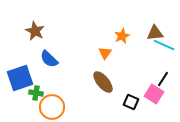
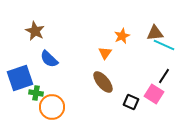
black line: moved 1 px right, 3 px up
